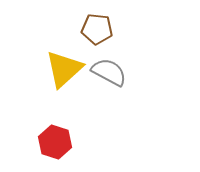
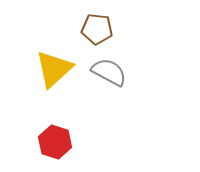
yellow triangle: moved 10 px left
